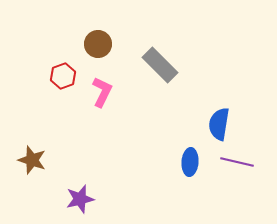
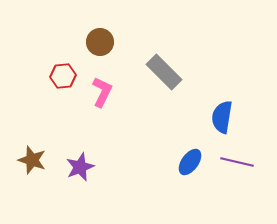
brown circle: moved 2 px right, 2 px up
gray rectangle: moved 4 px right, 7 px down
red hexagon: rotated 15 degrees clockwise
blue semicircle: moved 3 px right, 7 px up
blue ellipse: rotated 32 degrees clockwise
purple star: moved 32 px up; rotated 8 degrees counterclockwise
